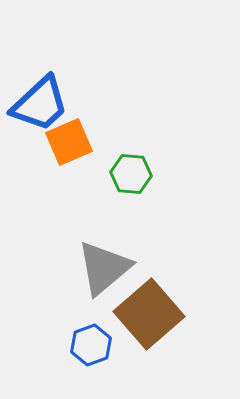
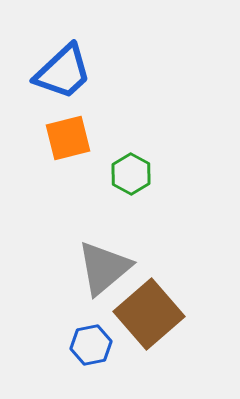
blue trapezoid: moved 23 px right, 32 px up
orange square: moved 1 px left, 4 px up; rotated 9 degrees clockwise
green hexagon: rotated 24 degrees clockwise
blue hexagon: rotated 9 degrees clockwise
